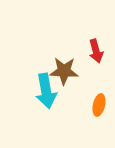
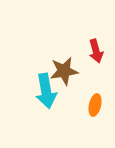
brown star: rotated 12 degrees counterclockwise
orange ellipse: moved 4 px left
